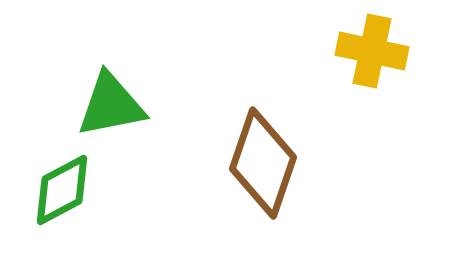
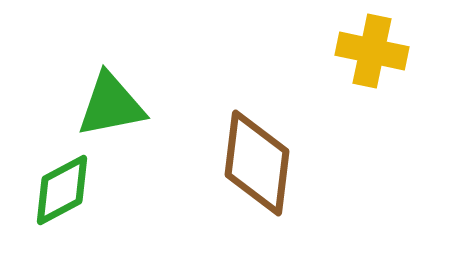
brown diamond: moved 6 px left; rotated 12 degrees counterclockwise
